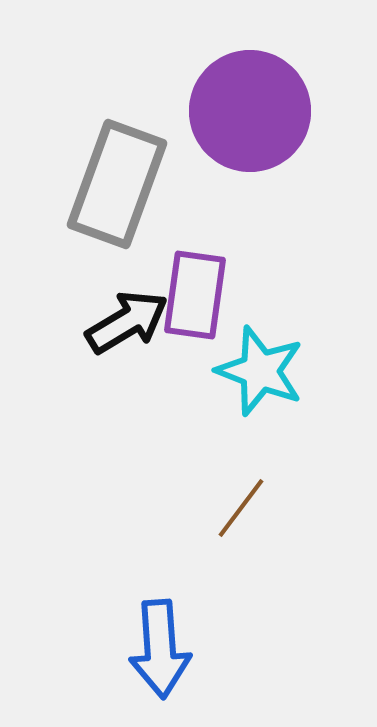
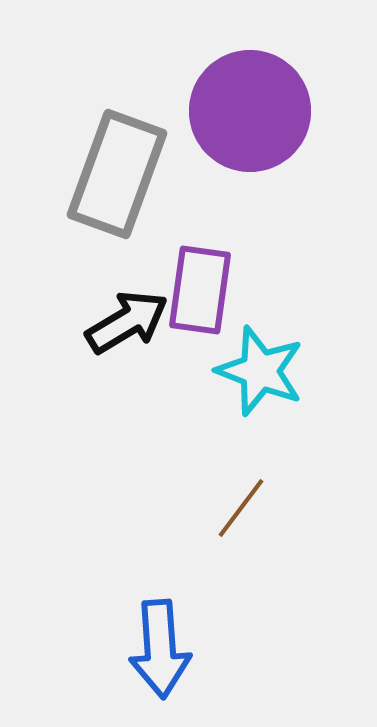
gray rectangle: moved 10 px up
purple rectangle: moved 5 px right, 5 px up
